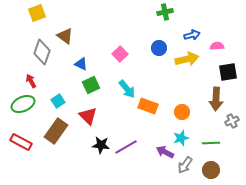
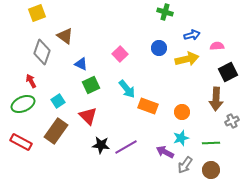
green cross: rotated 28 degrees clockwise
black square: rotated 18 degrees counterclockwise
